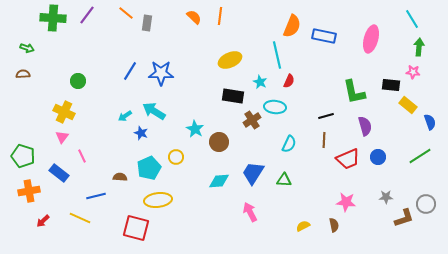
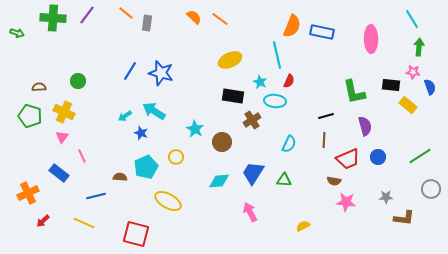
orange line at (220, 16): moved 3 px down; rotated 60 degrees counterclockwise
blue rectangle at (324, 36): moved 2 px left, 4 px up
pink ellipse at (371, 39): rotated 16 degrees counterclockwise
green arrow at (27, 48): moved 10 px left, 15 px up
blue star at (161, 73): rotated 15 degrees clockwise
brown semicircle at (23, 74): moved 16 px right, 13 px down
cyan ellipse at (275, 107): moved 6 px up
blue semicircle at (430, 122): moved 35 px up
brown circle at (219, 142): moved 3 px right
green pentagon at (23, 156): moved 7 px right, 40 px up
cyan pentagon at (149, 168): moved 3 px left, 1 px up
orange cross at (29, 191): moved 1 px left, 2 px down; rotated 15 degrees counterclockwise
yellow ellipse at (158, 200): moved 10 px right, 1 px down; rotated 36 degrees clockwise
gray circle at (426, 204): moved 5 px right, 15 px up
yellow line at (80, 218): moved 4 px right, 5 px down
brown L-shape at (404, 218): rotated 25 degrees clockwise
brown semicircle at (334, 225): moved 44 px up; rotated 112 degrees clockwise
red square at (136, 228): moved 6 px down
